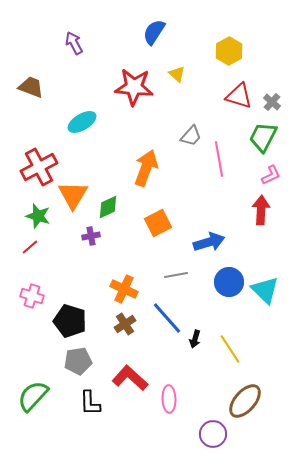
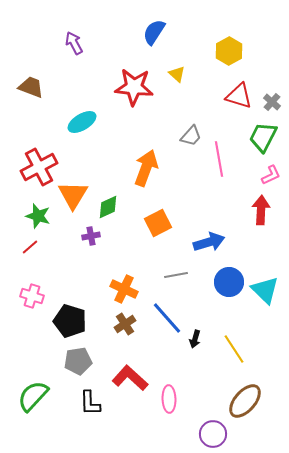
yellow line: moved 4 px right
